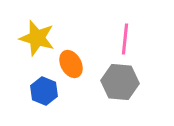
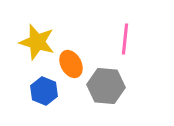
yellow star: moved 4 px down
gray hexagon: moved 14 px left, 4 px down
